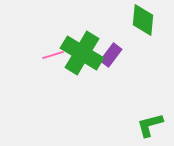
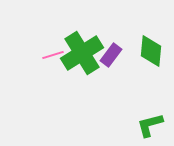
green diamond: moved 8 px right, 31 px down
green cross: rotated 27 degrees clockwise
